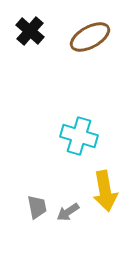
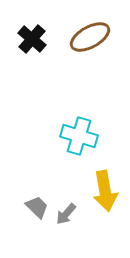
black cross: moved 2 px right, 8 px down
gray trapezoid: rotated 35 degrees counterclockwise
gray arrow: moved 2 px left, 2 px down; rotated 15 degrees counterclockwise
